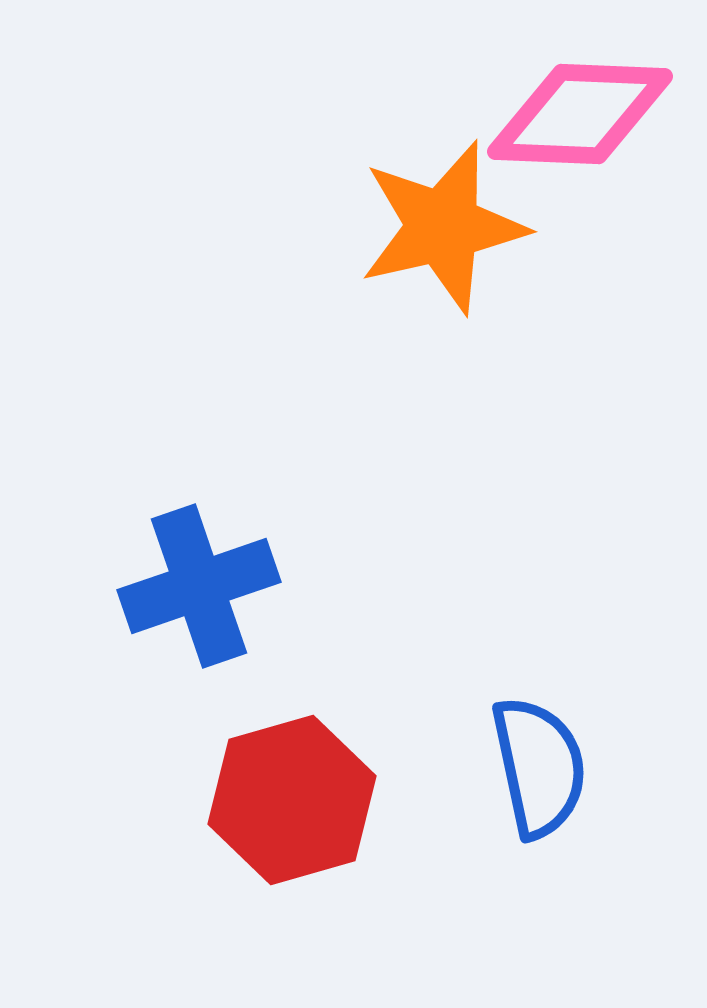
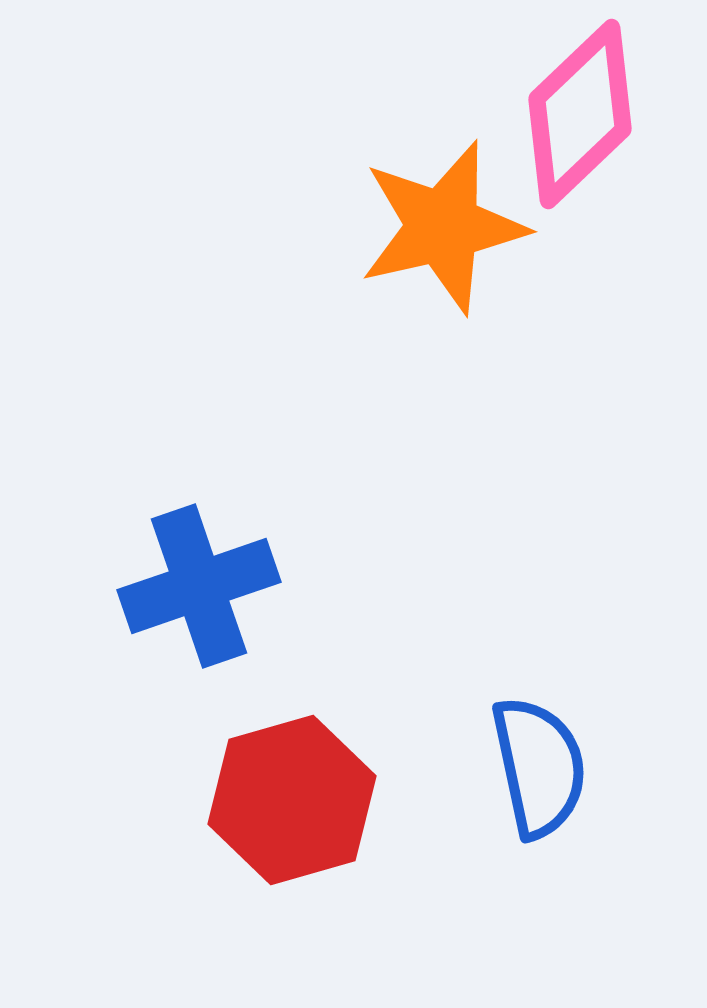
pink diamond: rotated 46 degrees counterclockwise
